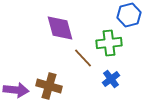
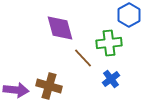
blue hexagon: rotated 15 degrees counterclockwise
